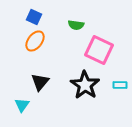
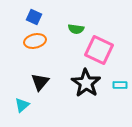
green semicircle: moved 4 px down
orange ellipse: rotated 40 degrees clockwise
black star: moved 1 px right, 2 px up
cyan triangle: rotated 14 degrees clockwise
